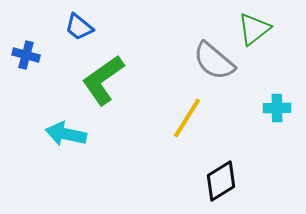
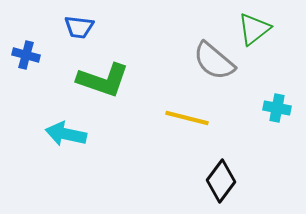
blue trapezoid: rotated 32 degrees counterclockwise
green L-shape: rotated 126 degrees counterclockwise
cyan cross: rotated 12 degrees clockwise
yellow line: rotated 72 degrees clockwise
black diamond: rotated 21 degrees counterclockwise
